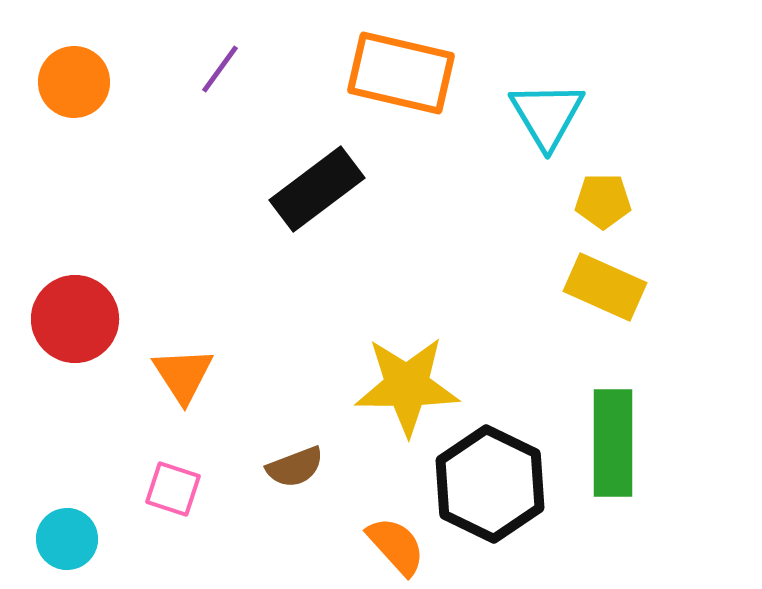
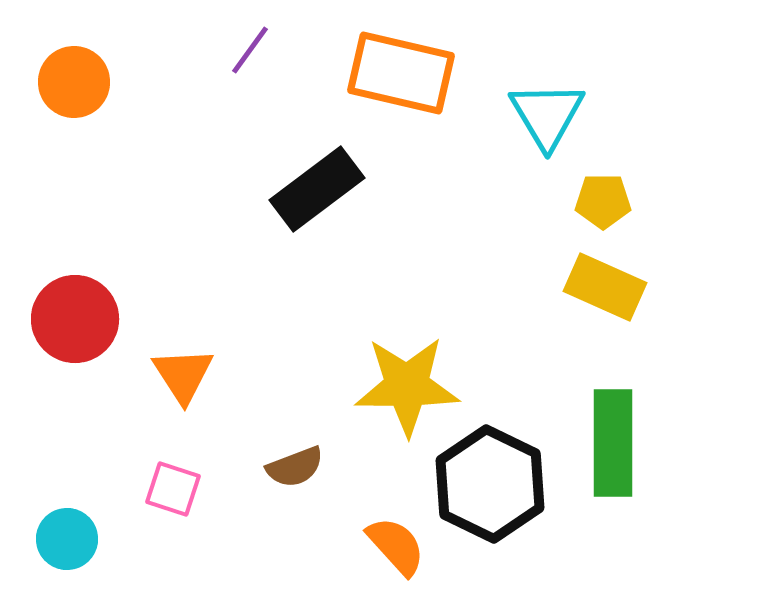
purple line: moved 30 px right, 19 px up
